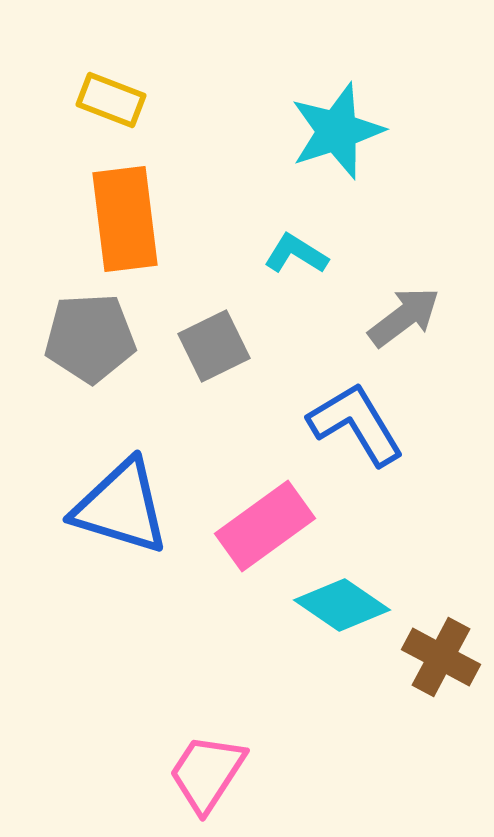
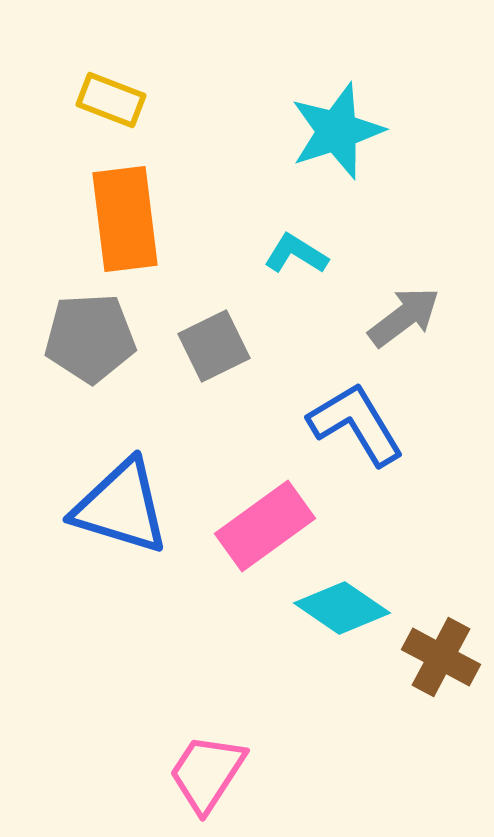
cyan diamond: moved 3 px down
